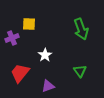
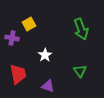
yellow square: rotated 32 degrees counterclockwise
purple cross: rotated 32 degrees clockwise
red trapezoid: moved 2 px left, 1 px down; rotated 130 degrees clockwise
purple triangle: rotated 40 degrees clockwise
